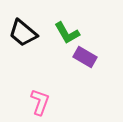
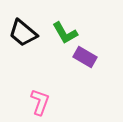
green L-shape: moved 2 px left
